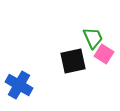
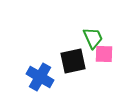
pink square: rotated 30 degrees counterclockwise
blue cross: moved 21 px right, 8 px up
